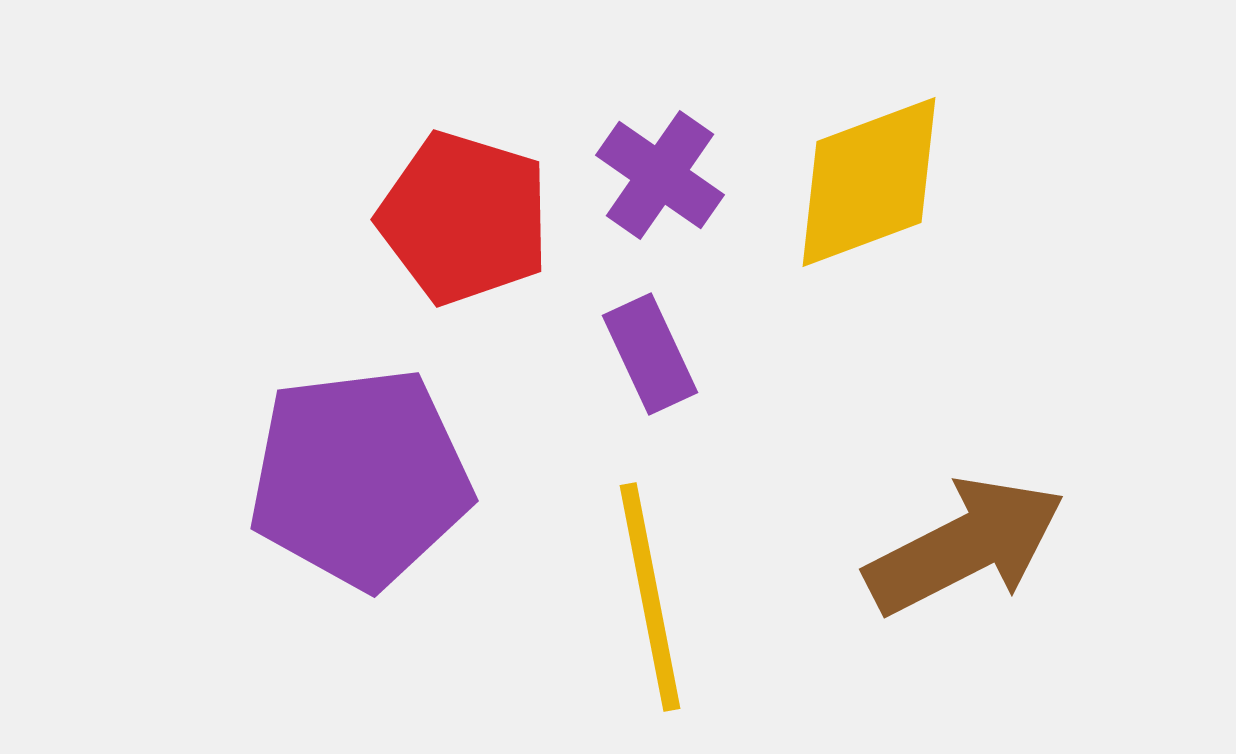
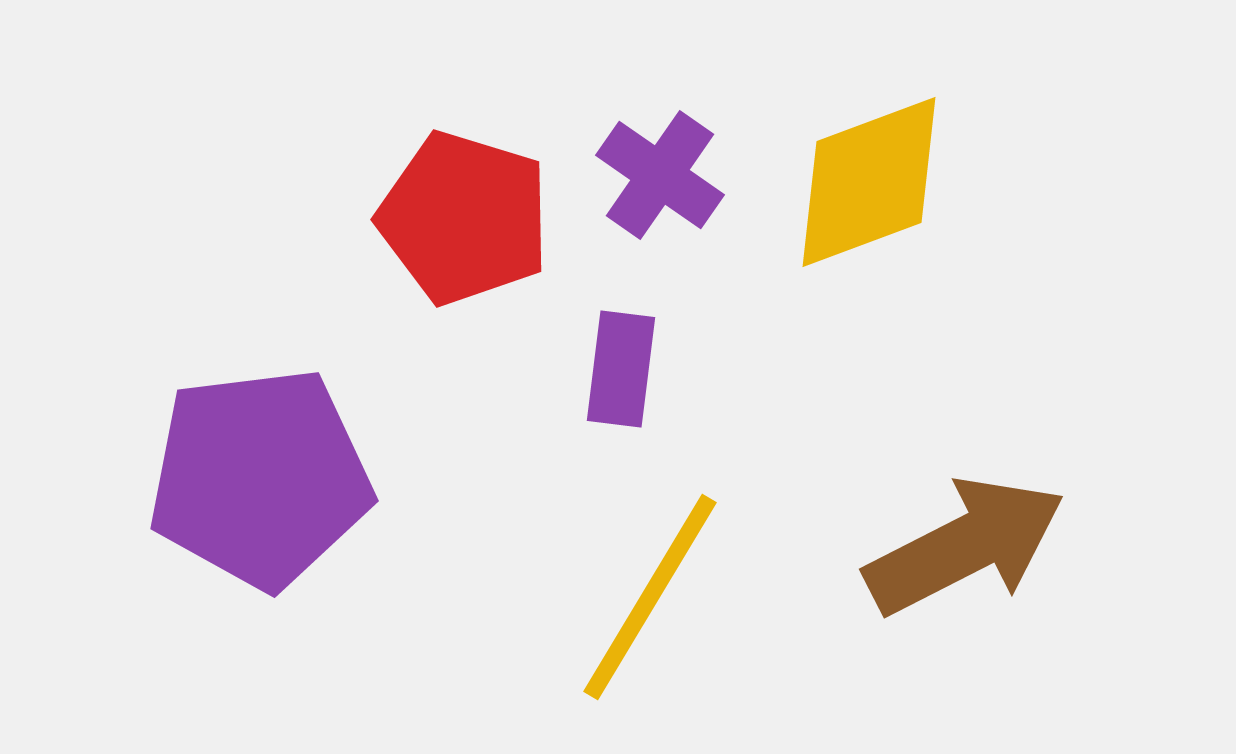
purple rectangle: moved 29 px left, 15 px down; rotated 32 degrees clockwise
purple pentagon: moved 100 px left
yellow line: rotated 42 degrees clockwise
